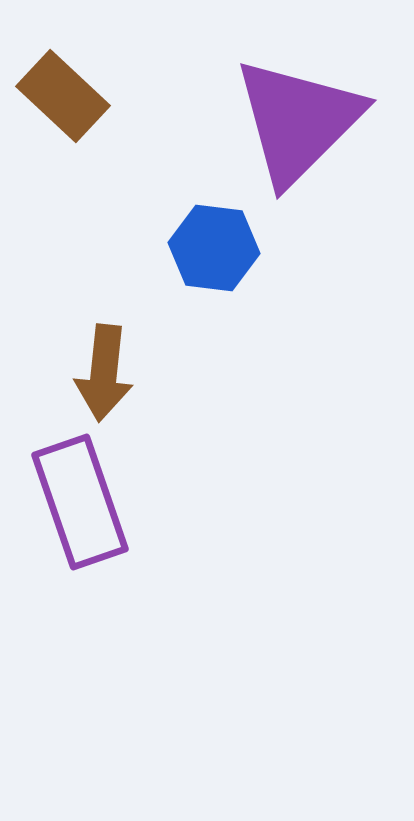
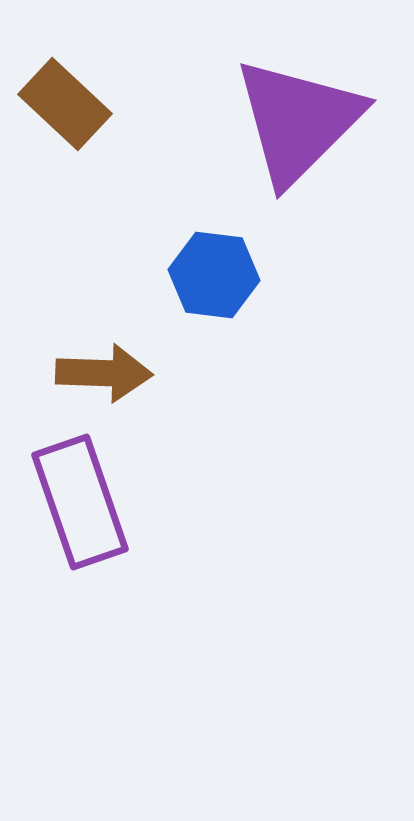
brown rectangle: moved 2 px right, 8 px down
blue hexagon: moved 27 px down
brown arrow: rotated 94 degrees counterclockwise
